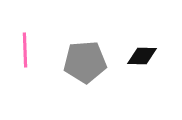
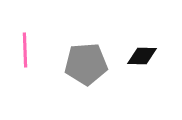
gray pentagon: moved 1 px right, 2 px down
